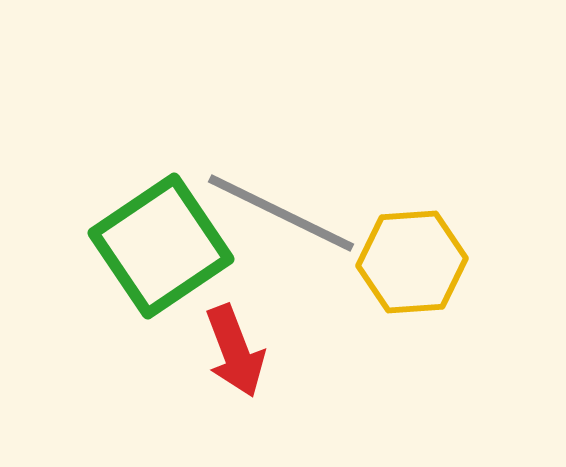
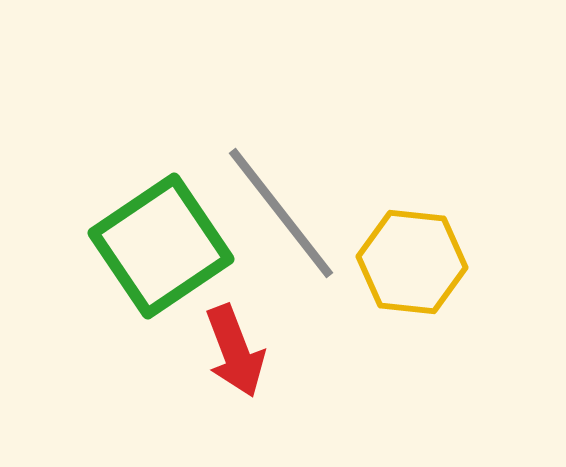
gray line: rotated 26 degrees clockwise
yellow hexagon: rotated 10 degrees clockwise
